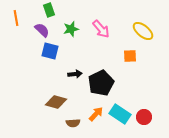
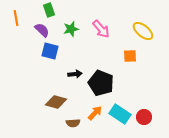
black pentagon: rotated 25 degrees counterclockwise
orange arrow: moved 1 px left, 1 px up
